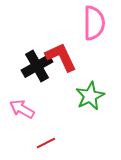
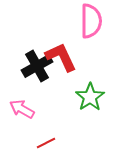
pink semicircle: moved 3 px left, 2 px up
green star: moved 1 px down; rotated 8 degrees counterclockwise
